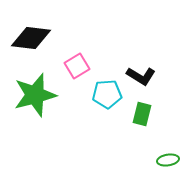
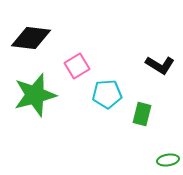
black L-shape: moved 19 px right, 11 px up
